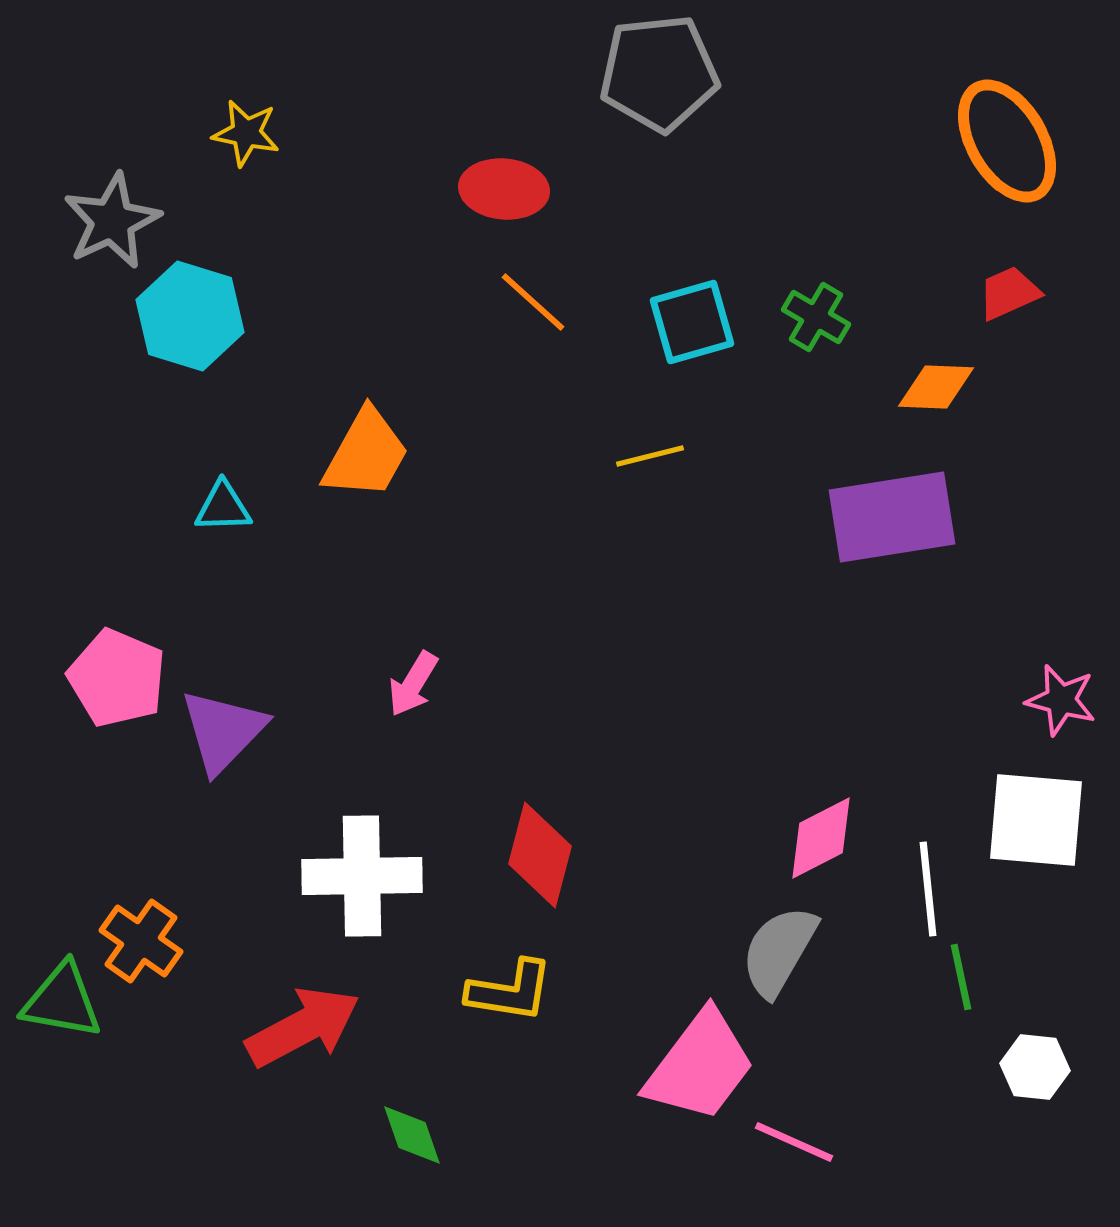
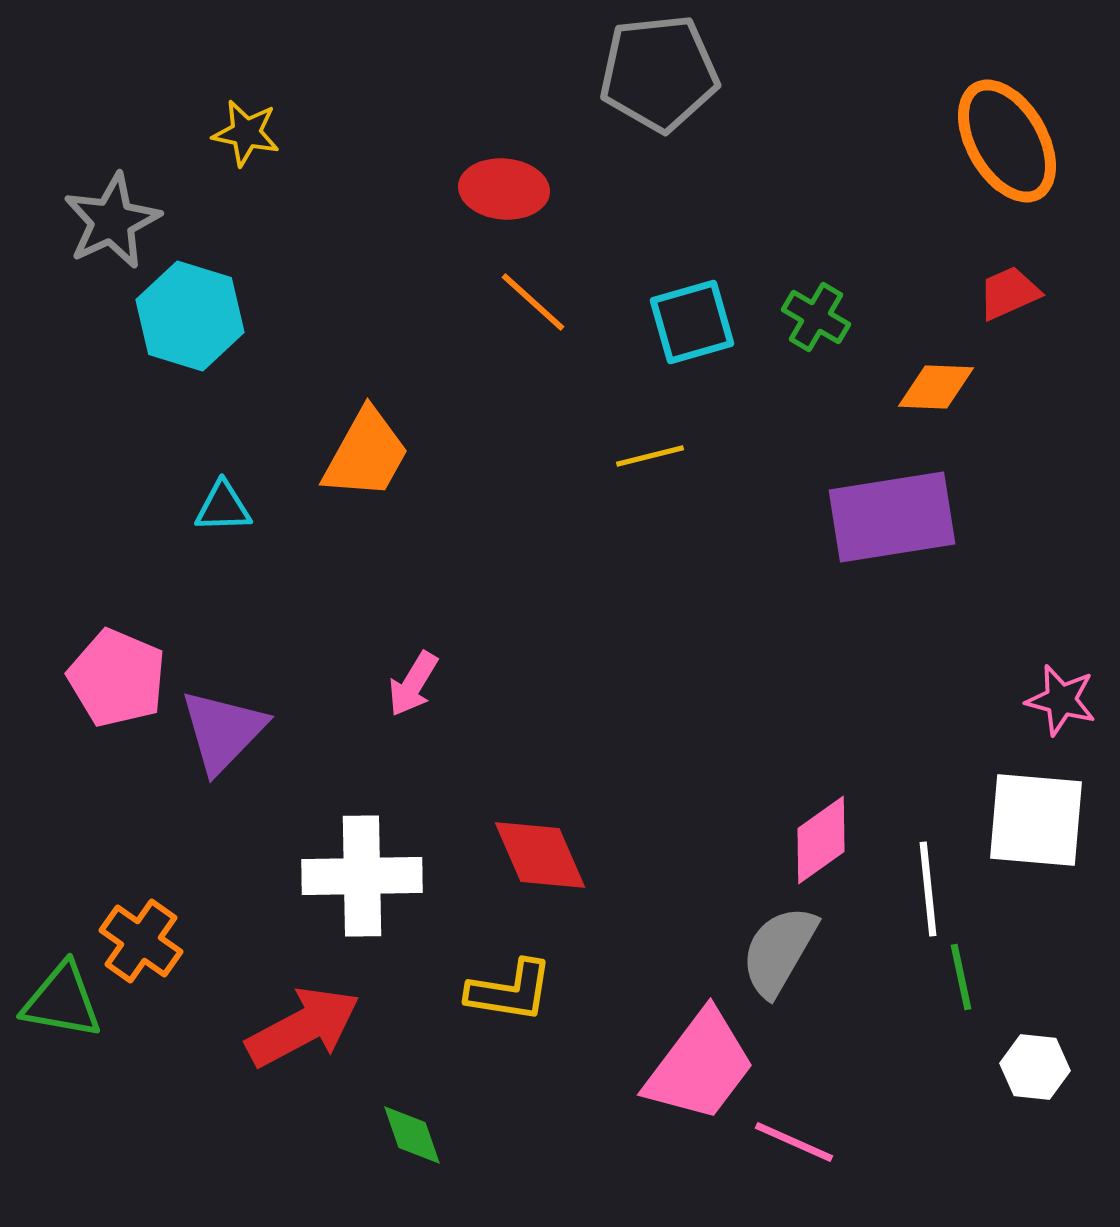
pink diamond: moved 2 px down; rotated 8 degrees counterclockwise
red diamond: rotated 38 degrees counterclockwise
